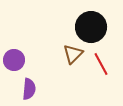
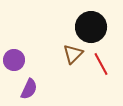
purple semicircle: rotated 20 degrees clockwise
